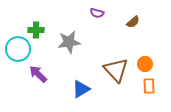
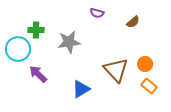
orange rectangle: rotated 49 degrees counterclockwise
